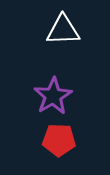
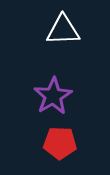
red pentagon: moved 1 px right, 3 px down
